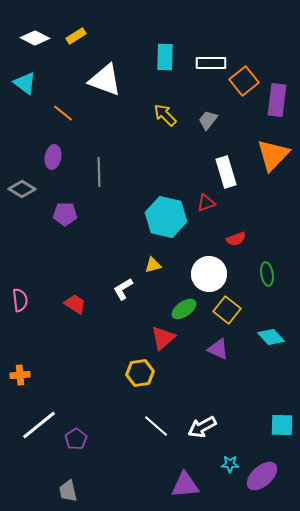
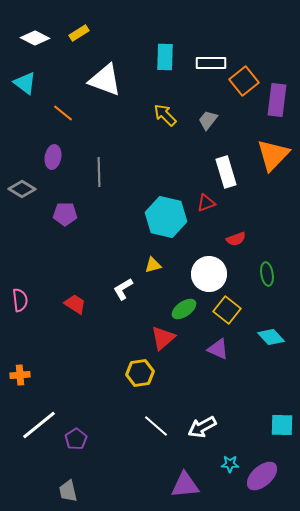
yellow rectangle at (76, 36): moved 3 px right, 3 px up
